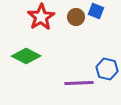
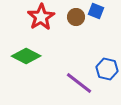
purple line: rotated 40 degrees clockwise
